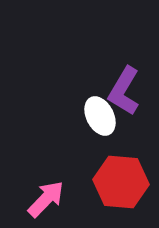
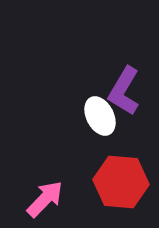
pink arrow: moved 1 px left
